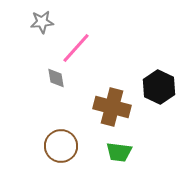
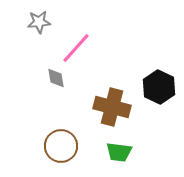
gray star: moved 3 px left
